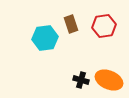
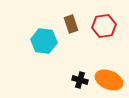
cyan hexagon: moved 1 px left, 3 px down; rotated 15 degrees clockwise
black cross: moved 1 px left
